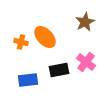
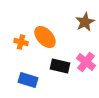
black rectangle: moved 1 px right, 4 px up; rotated 24 degrees clockwise
blue rectangle: rotated 24 degrees clockwise
